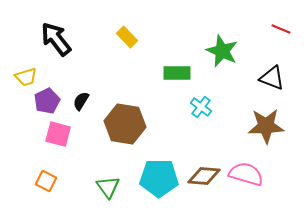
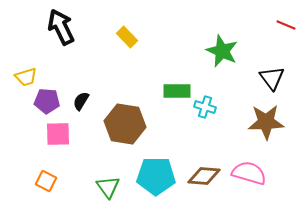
red line: moved 5 px right, 4 px up
black arrow: moved 5 px right, 12 px up; rotated 12 degrees clockwise
green rectangle: moved 18 px down
black triangle: rotated 32 degrees clockwise
purple pentagon: rotated 30 degrees clockwise
cyan cross: moved 4 px right; rotated 20 degrees counterclockwise
brown star: moved 4 px up
pink square: rotated 16 degrees counterclockwise
pink semicircle: moved 3 px right, 1 px up
cyan pentagon: moved 3 px left, 2 px up
